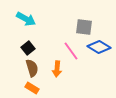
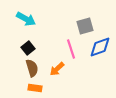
gray square: moved 1 px right, 1 px up; rotated 24 degrees counterclockwise
blue diamond: moved 1 px right; rotated 50 degrees counterclockwise
pink line: moved 2 px up; rotated 18 degrees clockwise
orange arrow: rotated 42 degrees clockwise
orange rectangle: moved 3 px right; rotated 24 degrees counterclockwise
